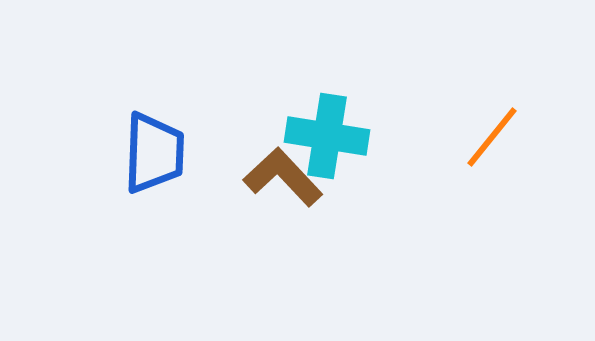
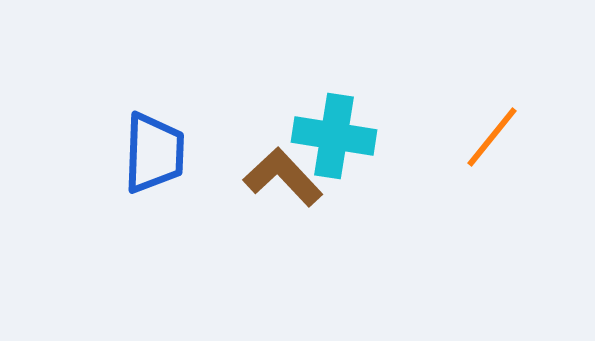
cyan cross: moved 7 px right
